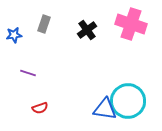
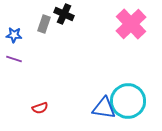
pink cross: rotated 28 degrees clockwise
black cross: moved 23 px left, 16 px up; rotated 30 degrees counterclockwise
blue star: rotated 14 degrees clockwise
purple line: moved 14 px left, 14 px up
blue triangle: moved 1 px left, 1 px up
